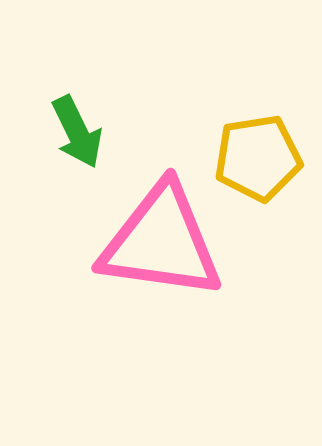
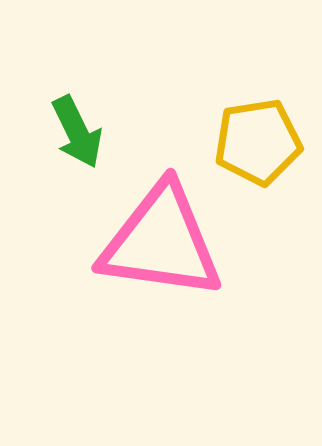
yellow pentagon: moved 16 px up
